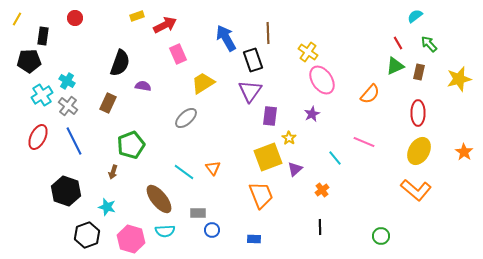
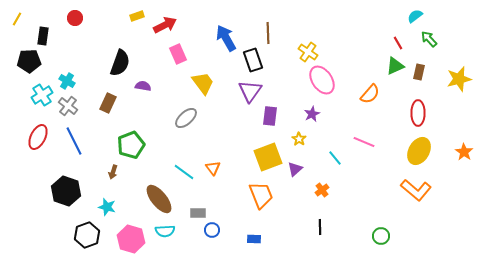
green arrow at (429, 44): moved 5 px up
yellow trapezoid at (203, 83): rotated 85 degrees clockwise
yellow star at (289, 138): moved 10 px right, 1 px down
